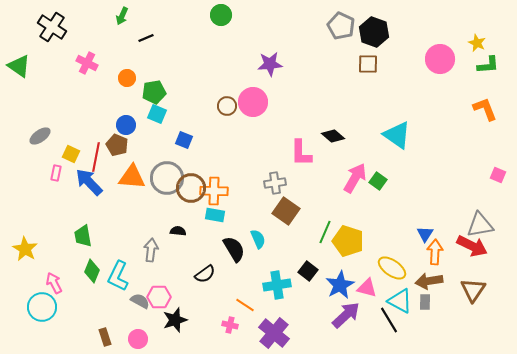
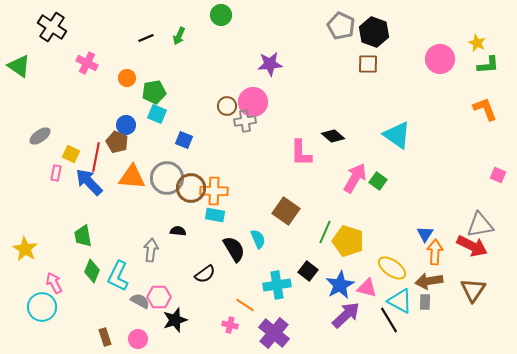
green arrow at (122, 16): moved 57 px right, 20 px down
brown pentagon at (117, 145): moved 3 px up
gray cross at (275, 183): moved 30 px left, 62 px up
